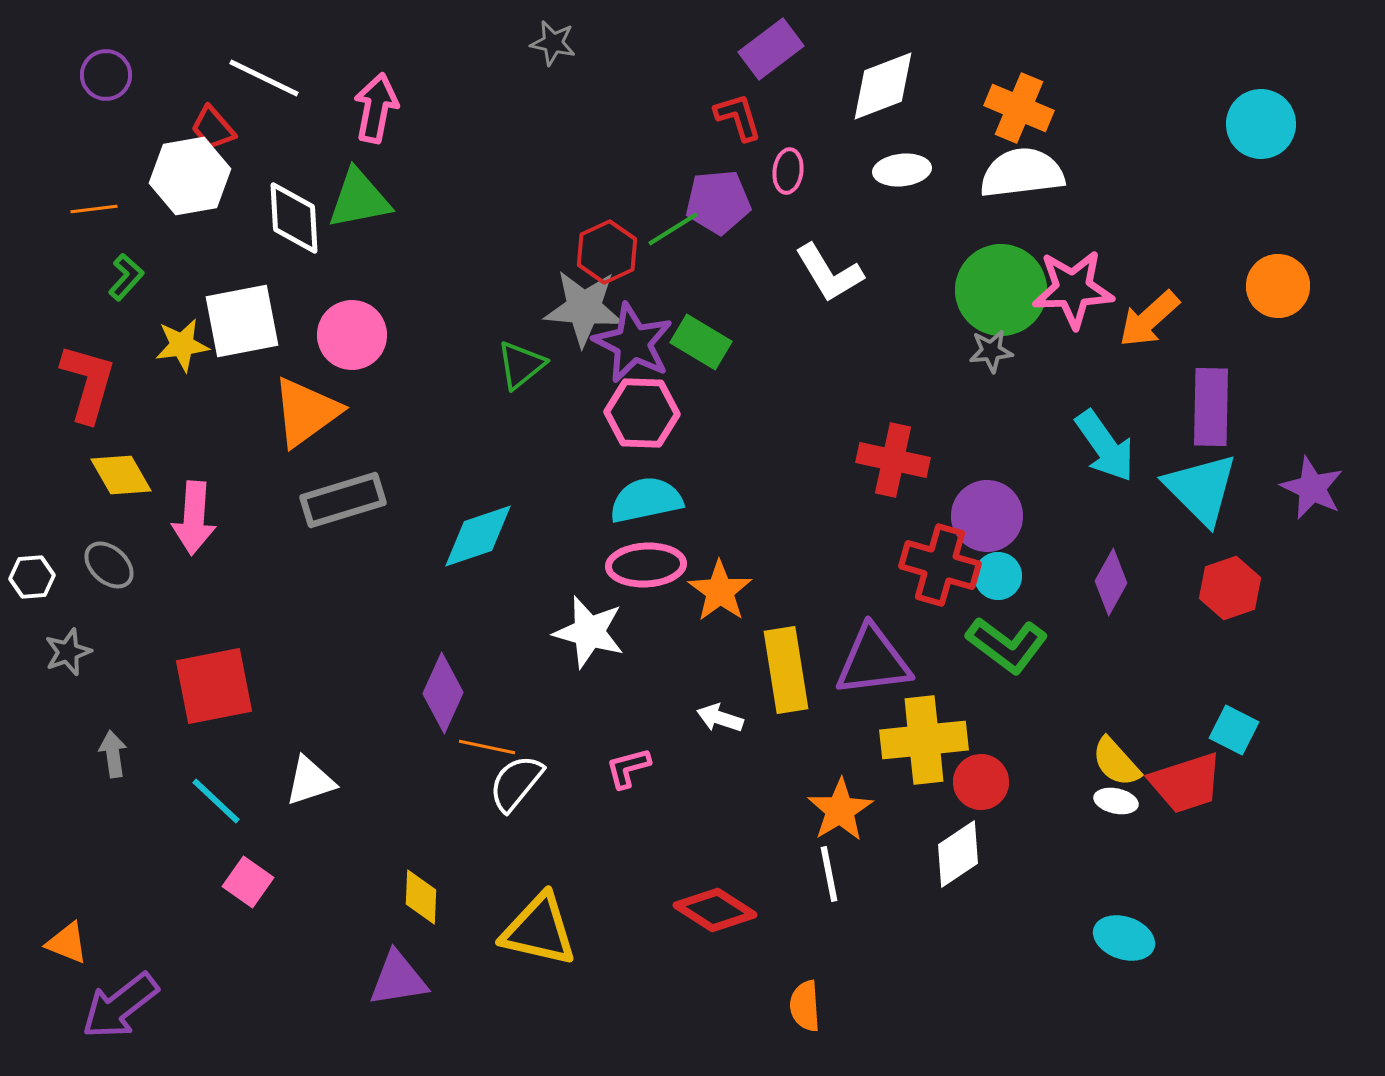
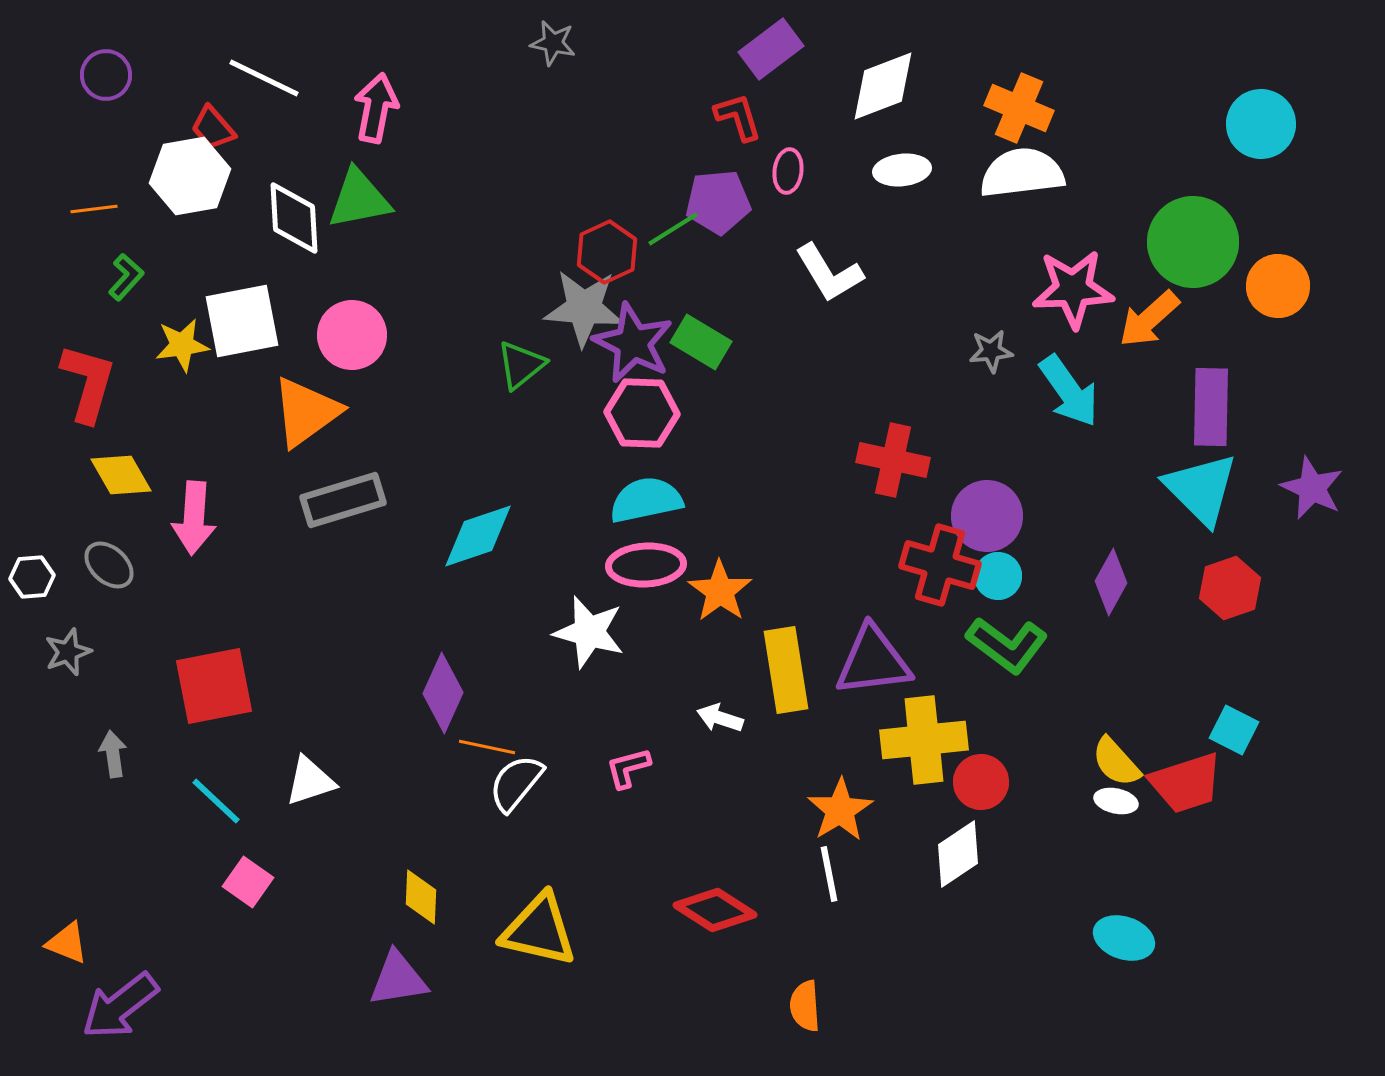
green circle at (1001, 290): moved 192 px right, 48 px up
cyan arrow at (1105, 446): moved 36 px left, 55 px up
